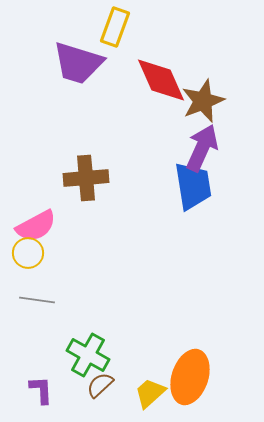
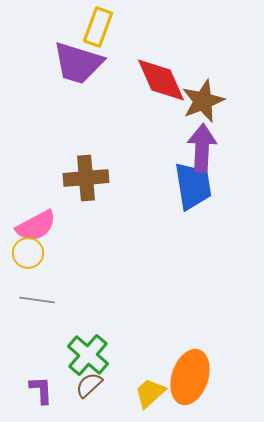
yellow rectangle: moved 17 px left
purple arrow: rotated 21 degrees counterclockwise
green cross: rotated 12 degrees clockwise
brown semicircle: moved 11 px left
